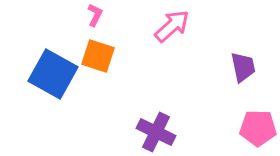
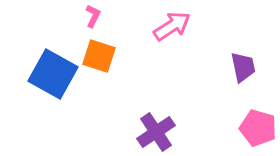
pink L-shape: moved 2 px left, 1 px down
pink arrow: rotated 9 degrees clockwise
orange square: moved 1 px right
pink pentagon: rotated 15 degrees clockwise
purple cross: rotated 30 degrees clockwise
